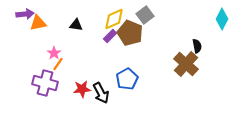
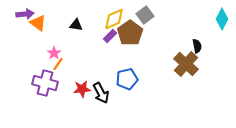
orange triangle: rotated 48 degrees clockwise
brown pentagon: rotated 15 degrees clockwise
blue pentagon: rotated 15 degrees clockwise
